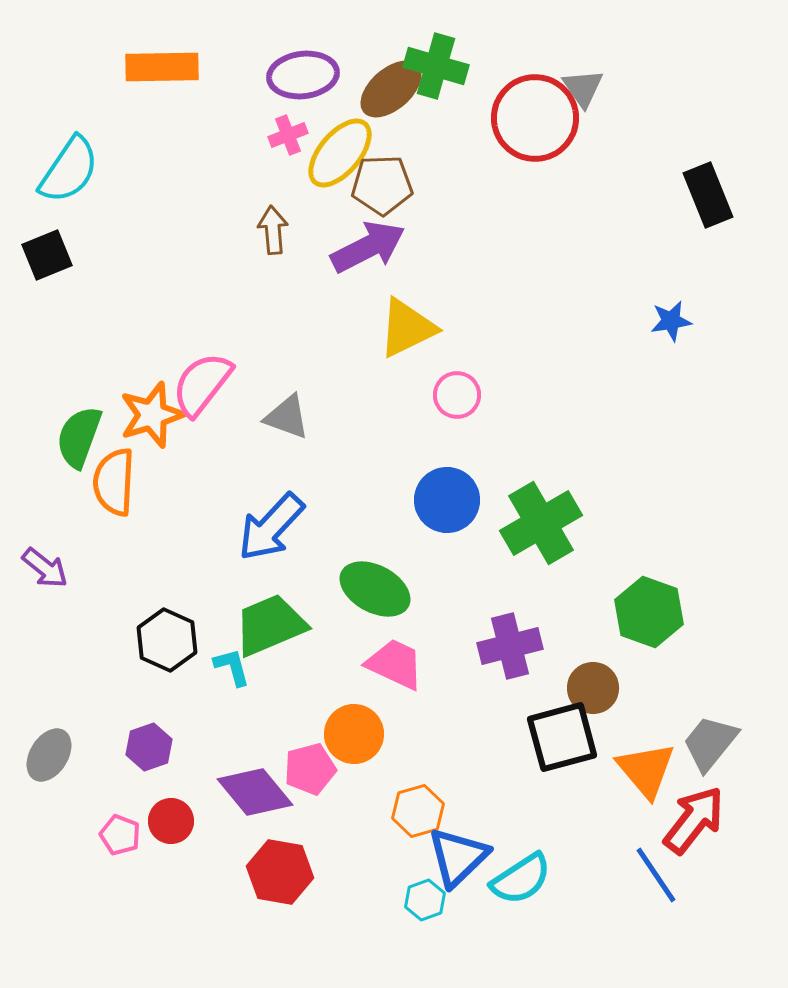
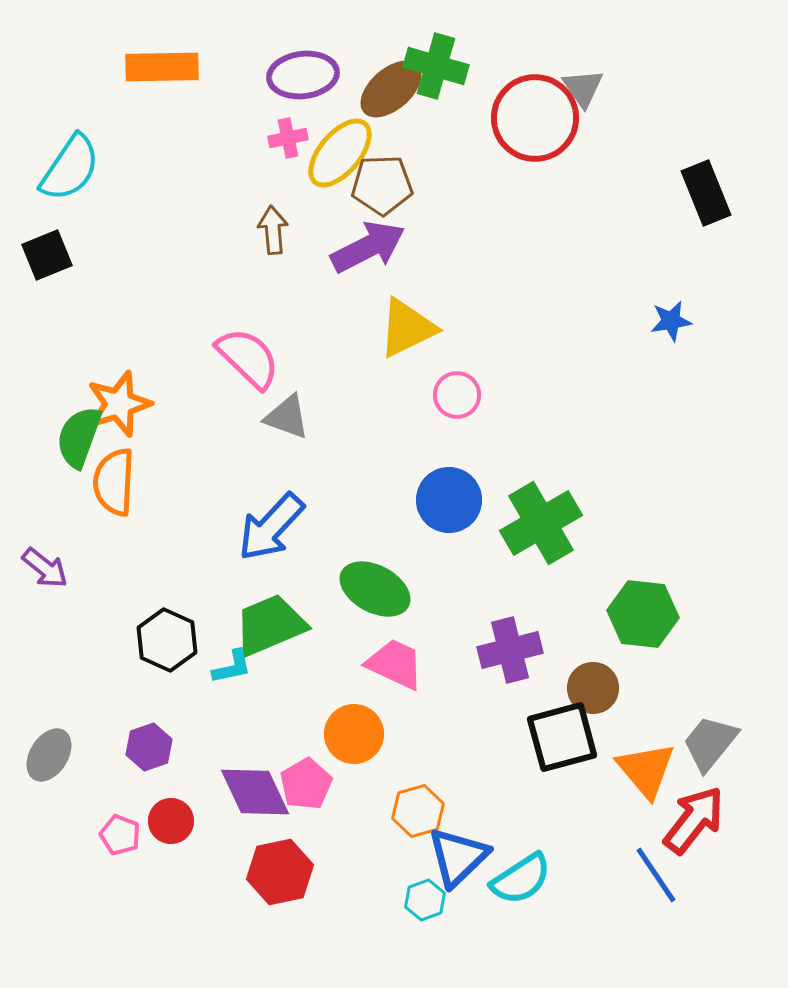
pink cross at (288, 135): moved 3 px down; rotated 9 degrees clockwise
cyan semicircle at (69, 170): moved 1 px right, 2 px up
black rectangle at (708, 195): moved 2 px left, 2 px up
pink semicircle at (202, 384): moved 46 px right, 26 px up; rotated 96 degrees clockwise
orange star at (152, 415): moved 33 px left, 11 px up
blue circle at (447, 500): moved 2 px right
green hexagon at (649, 612): moved 6 px left, 2 px down; rotated 14 degrees counterclockwise
purple cross at (510, 646): moved 4 px down
cyan L-shape at (232, 667): rotated 93 degrees clockwise
pink pentagon at (310, 769): moved 4 px left, 15 px down; rotated 15 degrees counterclockwise
purple diamond at (255, 792): rotated 14 degrees clockwise
red hexagon at (280, 872): rotated 22 degrees counterclockwise
